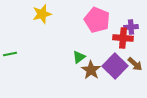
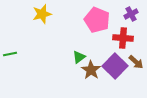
purple cross: moved 13 px up; rotated 24 degrees counterclockwise
brown arrow: moved 1 px right, 2 px up
